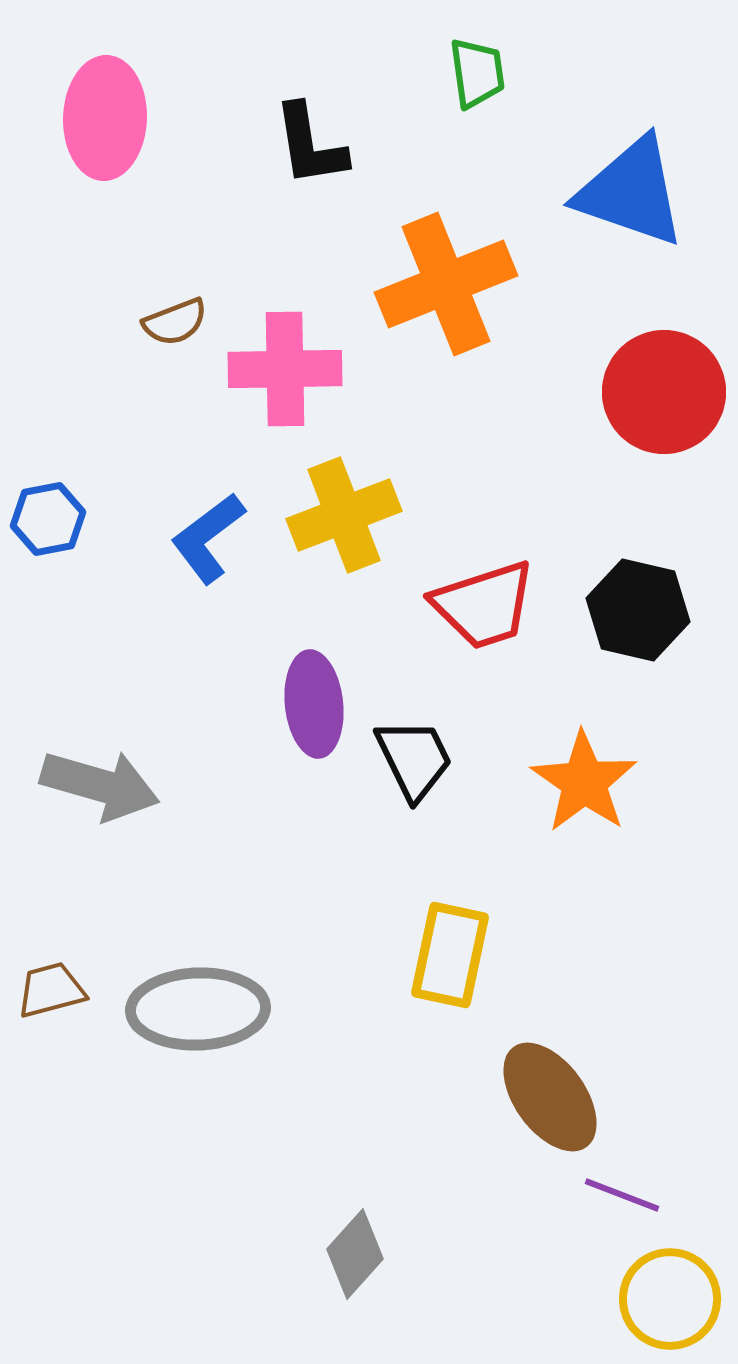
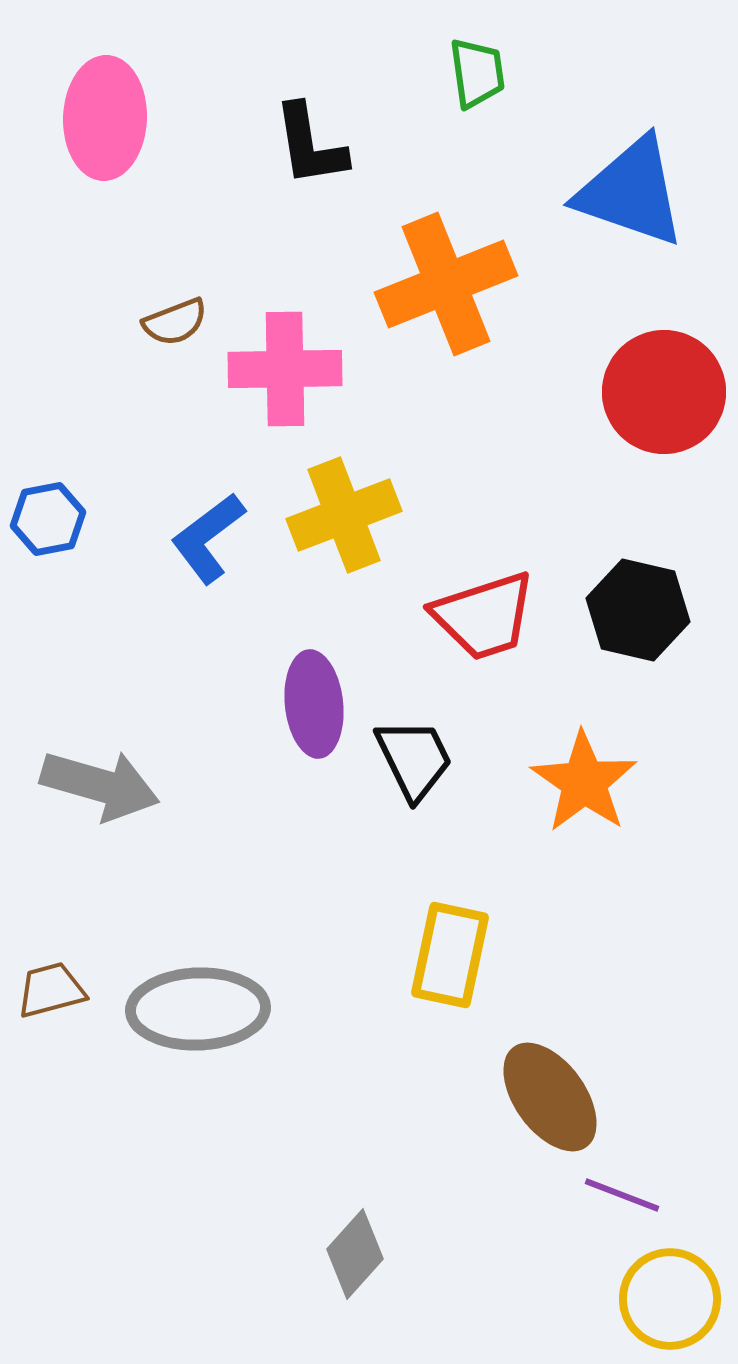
red trapezoid: moved 11 px down
